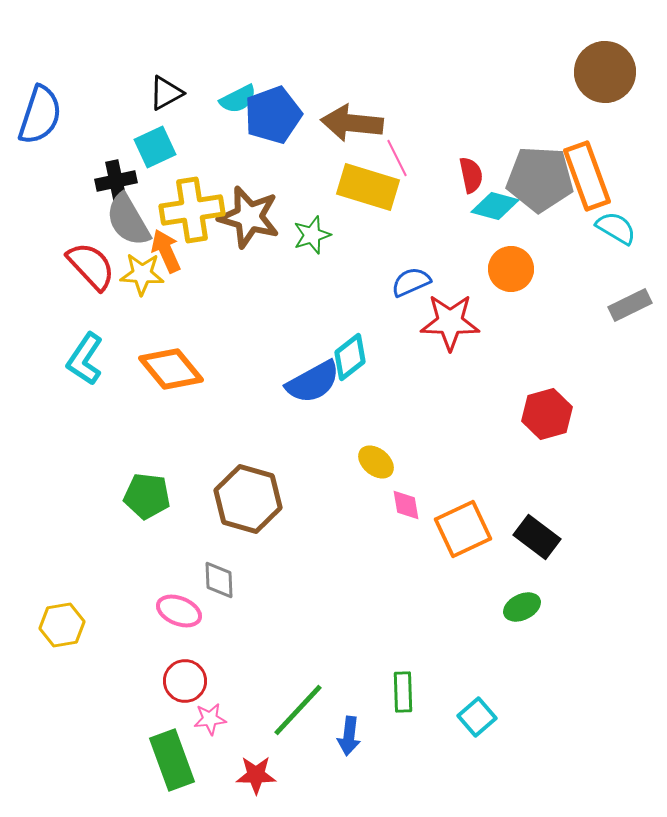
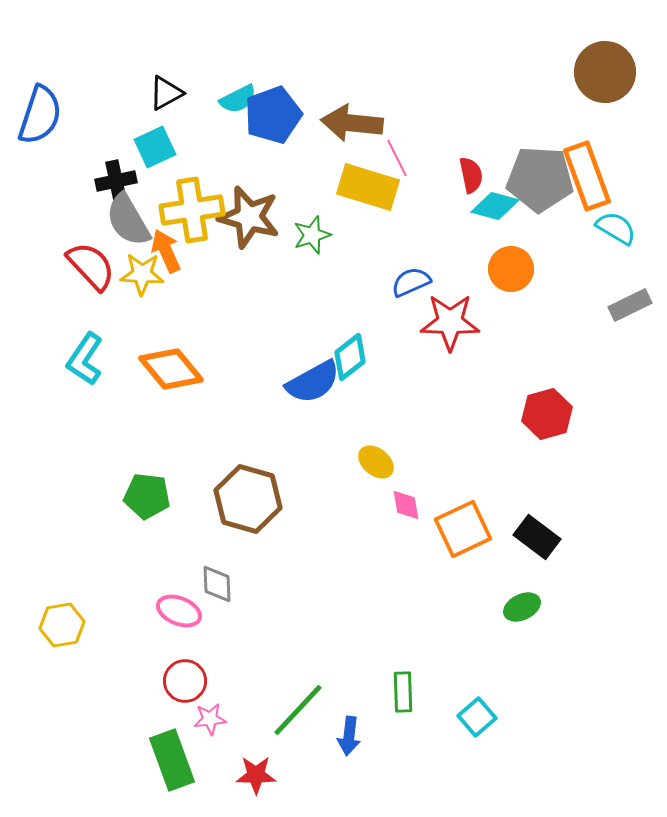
gray diamond at (219, 580): moved 2 px left, 4 px down
